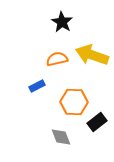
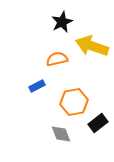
black star: rotated 15 degrees clockwise
yellow arrow: moved 9 px up
orange hexagon: rotated 12 degrees counterclockwise
black rectangle: moved 1 px right, 1 px down
gray diamond: moved 3 px up
